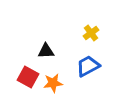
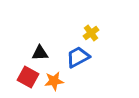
black triangle: moved 6 px left, 2 px down
blue trapezoid: moved 10 px left, 9 px up
orange star: moved 1 px right, 2 px up
